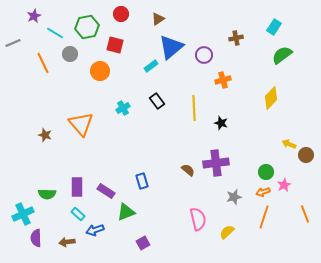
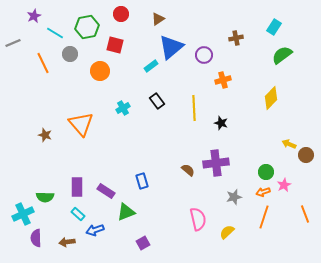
green semicircle at (47, 194): moved 2 px left, 3 px down
